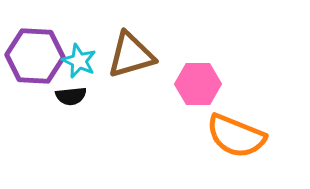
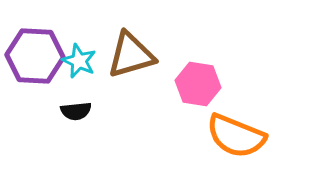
pink hexagon: rotated 9 degrees clockwise
black semicircle: moved 5 px right, 15 px down
